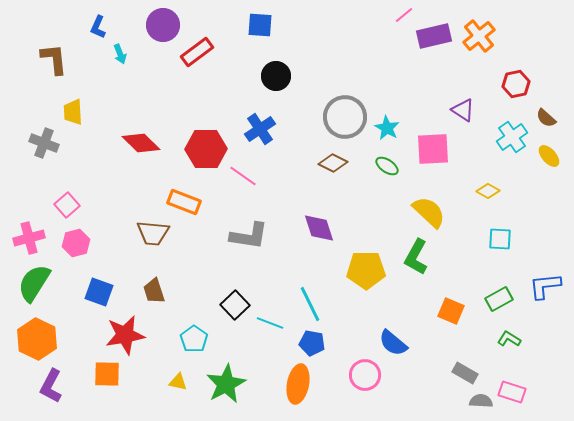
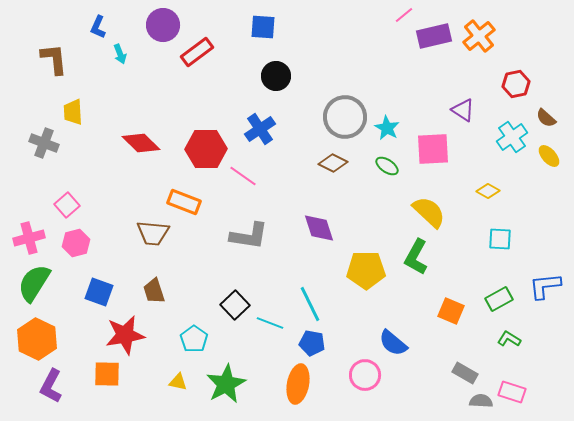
blue square at (260, 25): moved 3 px right, 2 px down
